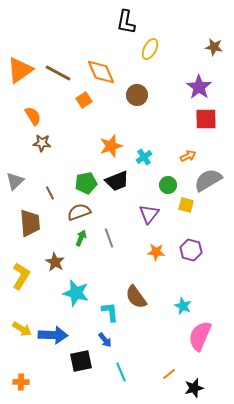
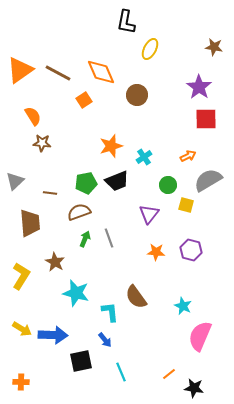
brown line at (50, 193): rotated 56 degrees counterclockwise
green arrow at (81, 238): moved 4 px right, 1 px down
black star at (194, 388): rotated 24 degrees clockwise
